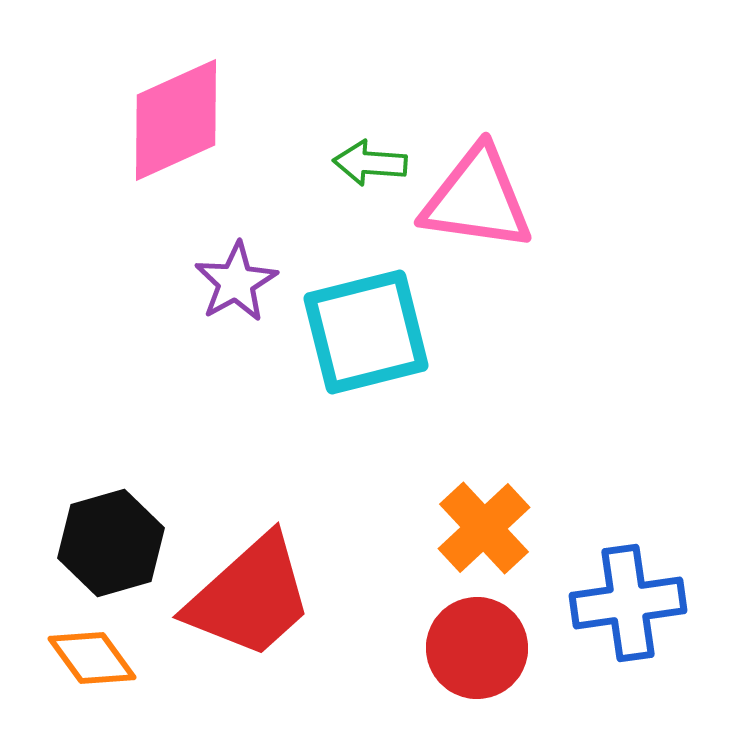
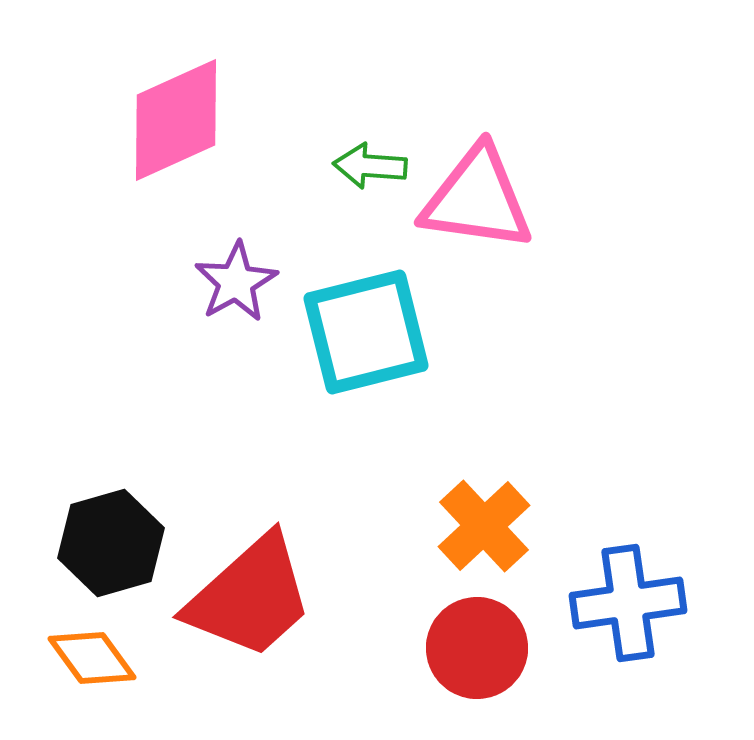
green arrow: moved 3 px down
orange cross: moved 2 px up
